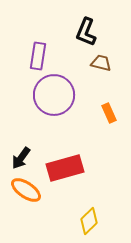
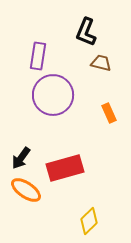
purple circle: moved 1 px left
